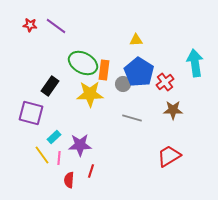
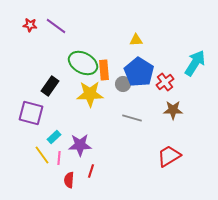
cyan arrow: rotated 40 degrees clockwise
orange rectangle: rotated 12 degrees counterclockwise
